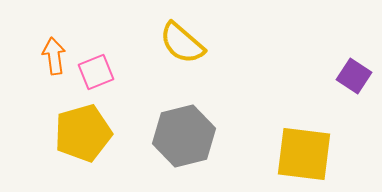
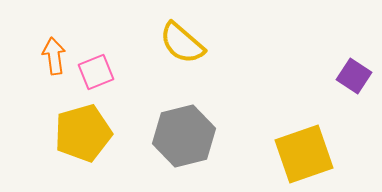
yellow square: rotated 26 degrees counterclockwise
